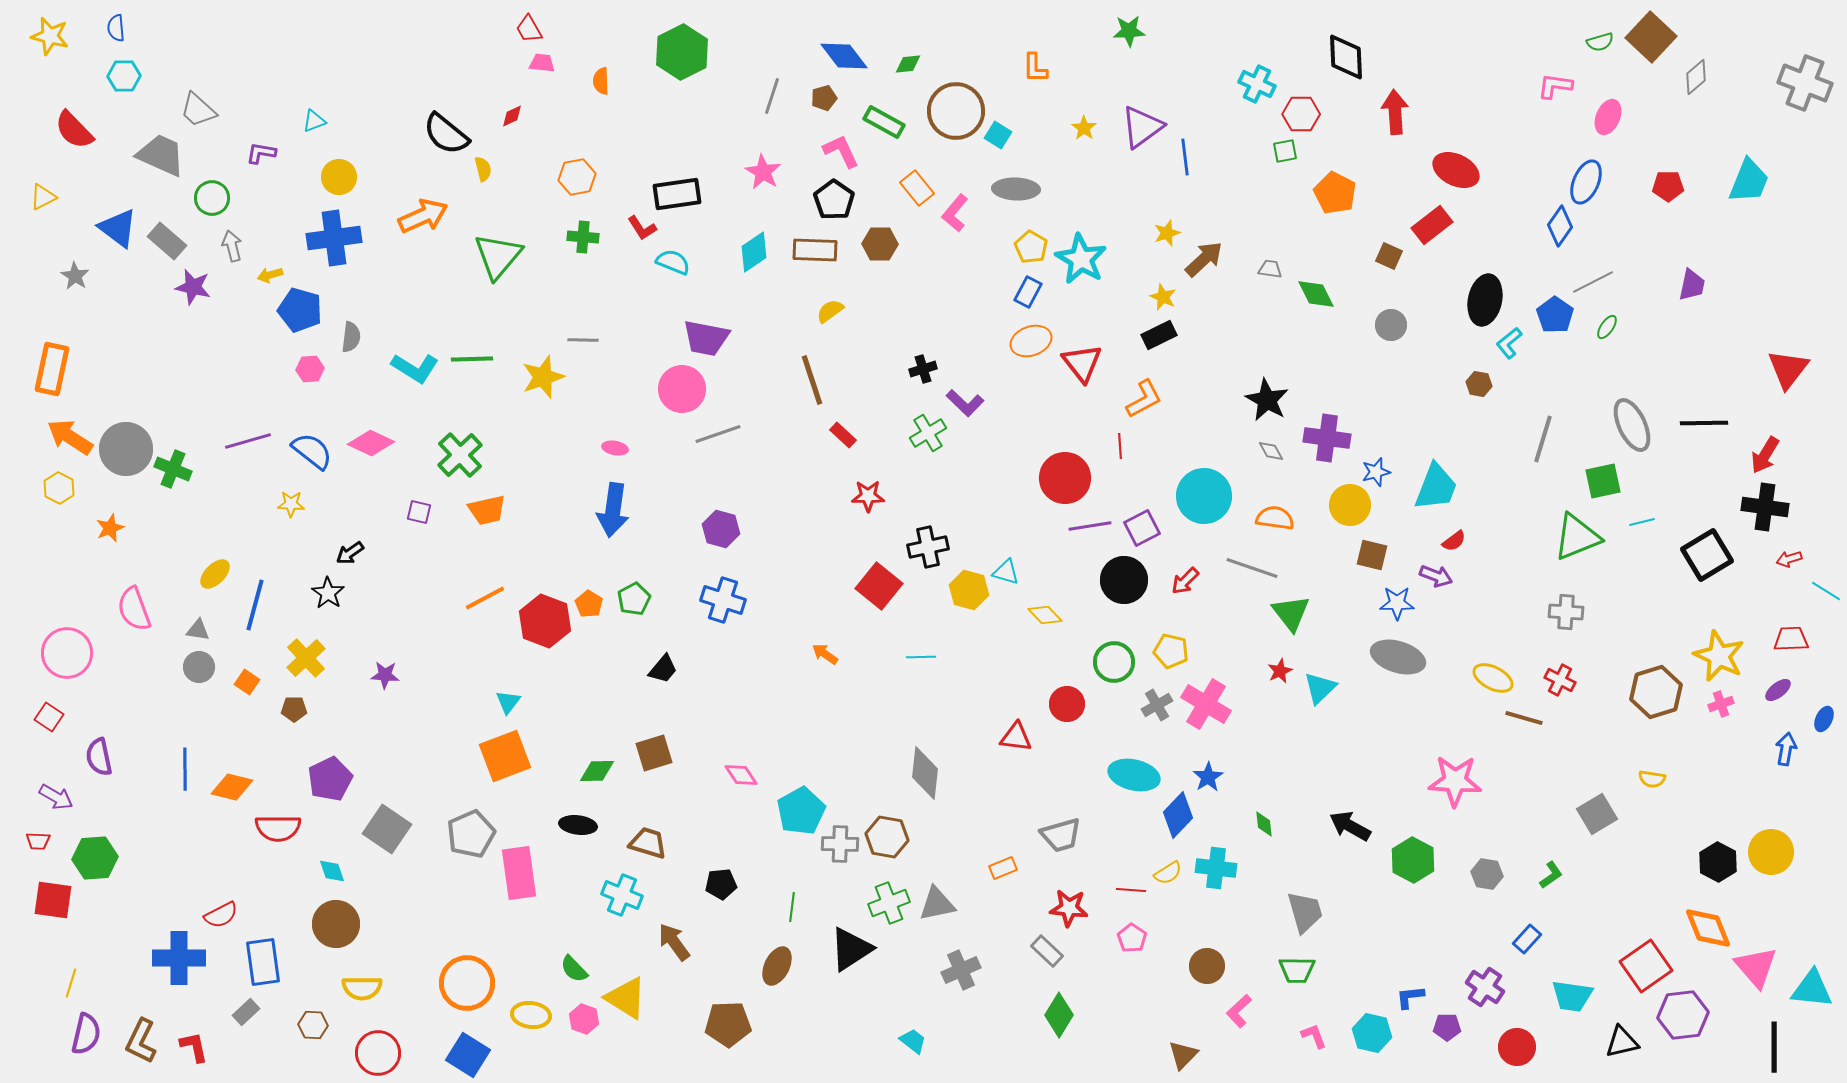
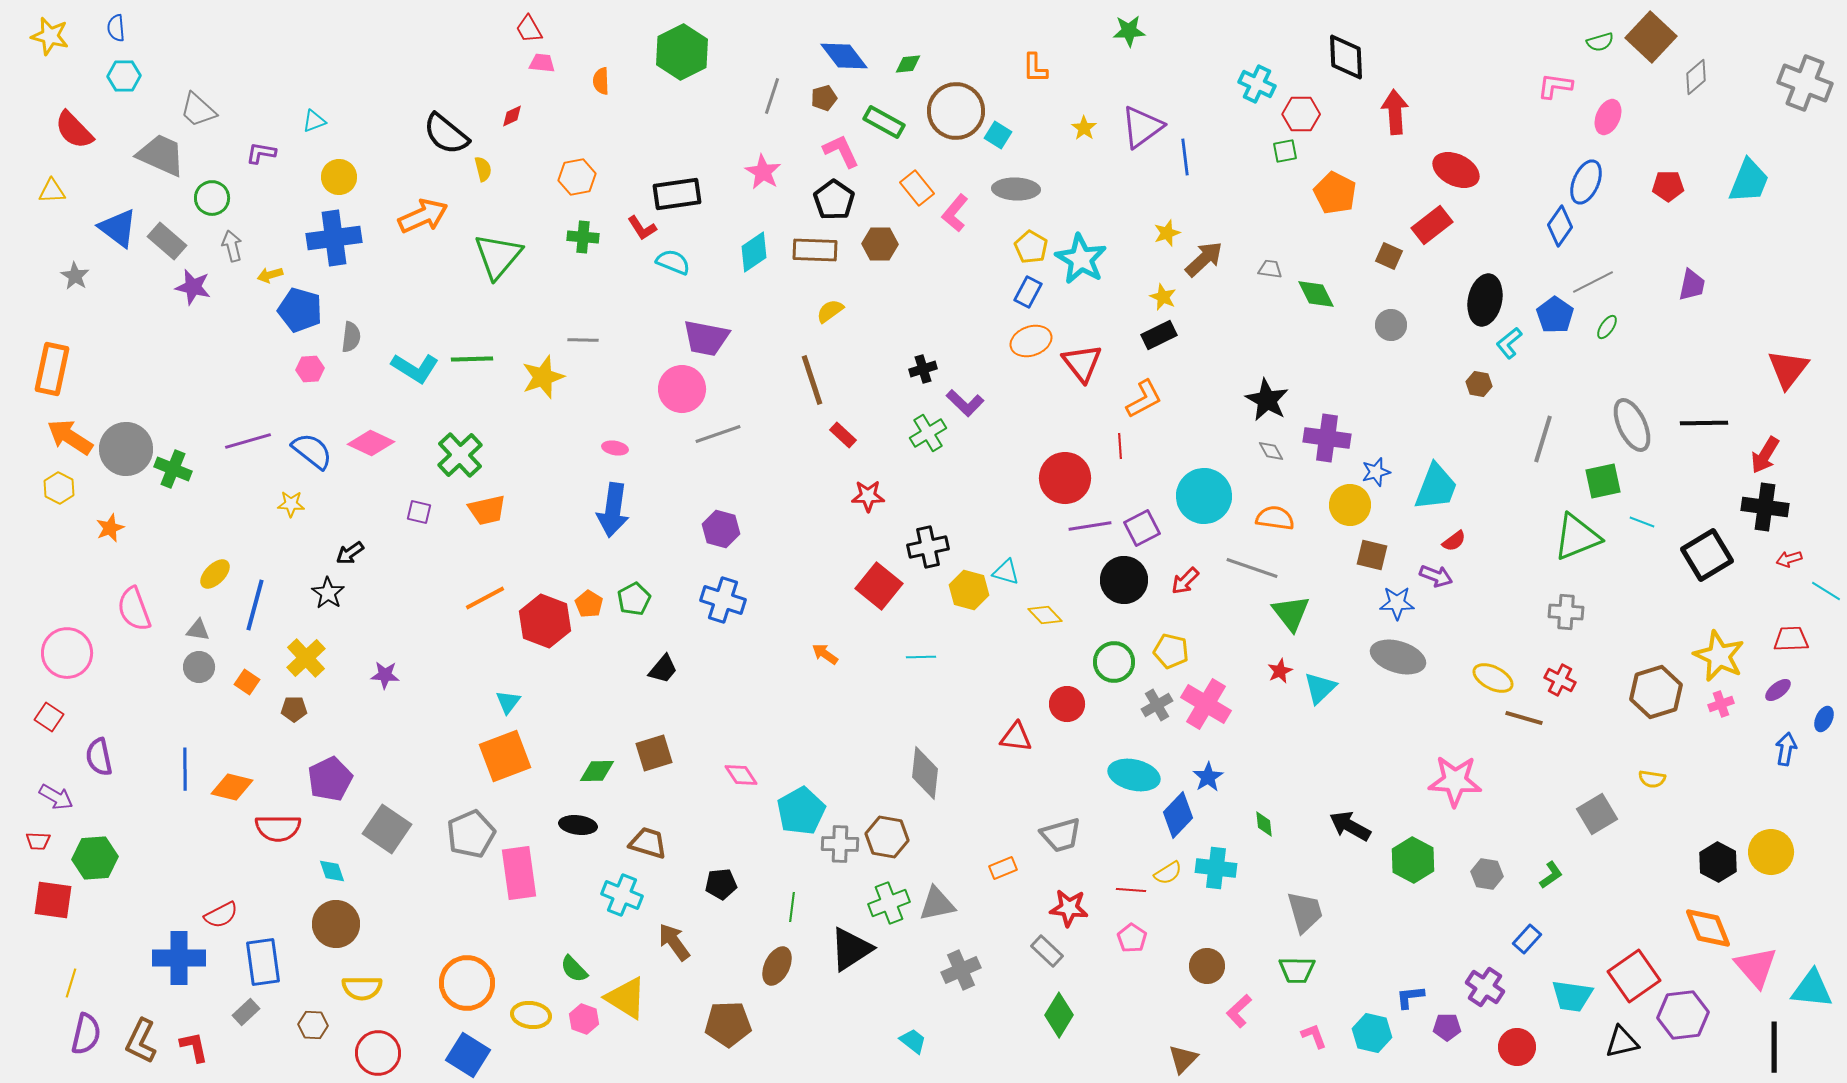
yellow triangle at (43, 197): moved 9 px right, 6 px up; rotated 24 degrees clockwise
cyan line at (1642, 522): rotated 35 degrees clockwise
red square at (1646, 966): moved 12 px left, 10 px down
brown triangle at (1183, 1055): moved 4 px down
